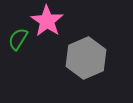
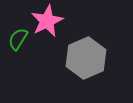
pink star: rotated 12 degrees clockwise
